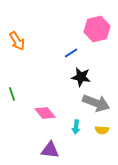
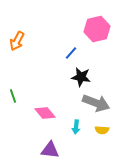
orange arrow: rotated 60 degrees clockwise
blue line: rotated 16 degrees counterclockwise
green line: moved 1 px right, 2 px down
